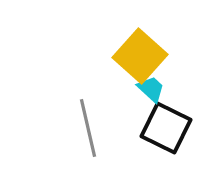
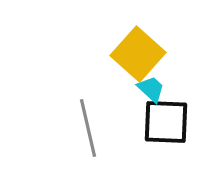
yellow square: moved 2 px left, 2 px up
black square: moved 6 px up; rotated 24 degrees counterclockwise
